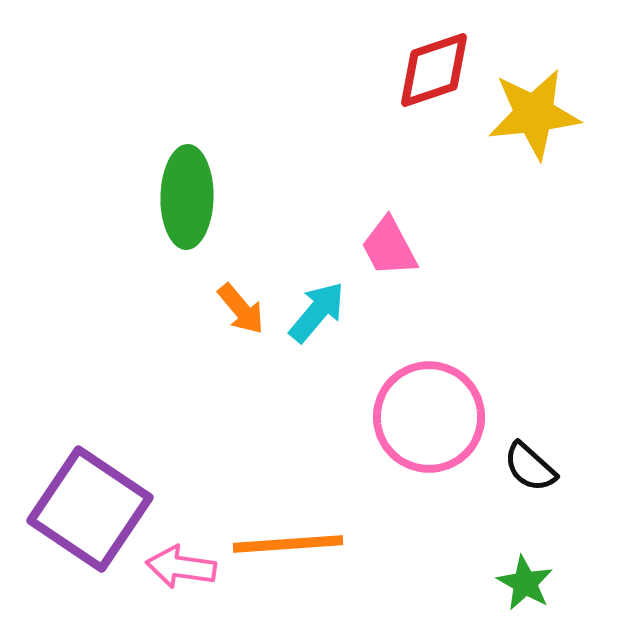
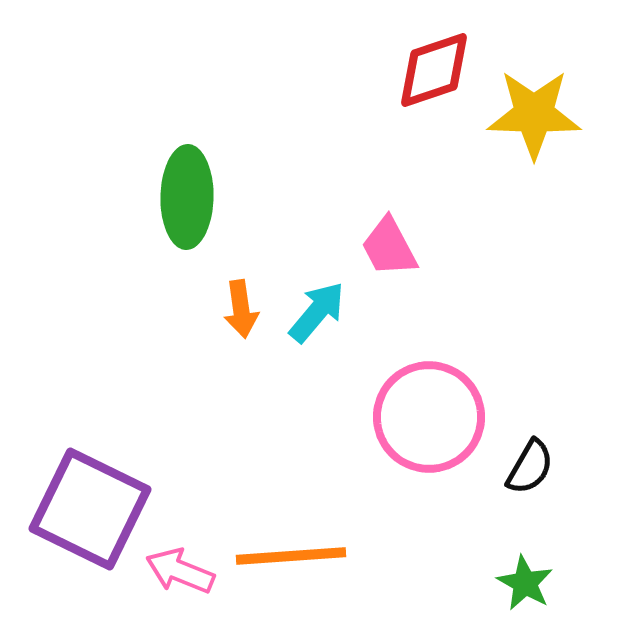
yellow star: rotated 8 degrees clockwise
orange arrow: rotated 32 degrees clockwise
black semicircle: rotated 102 degrees counterclockwise
purple square: rotated 8 degrees counterclockwise
orange line: moved 3 px right, 12 px down
pink arrow: moved 1 px left, 4 px down; rotated 14 degrees clockwise
